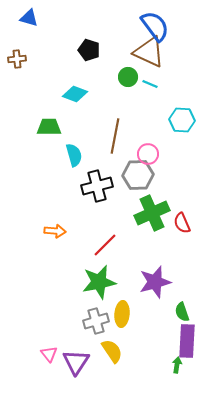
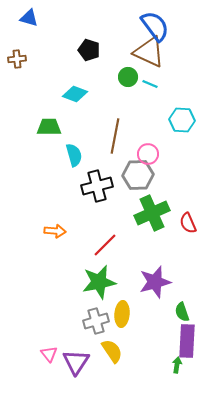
red semicircle: moved 6 px right
